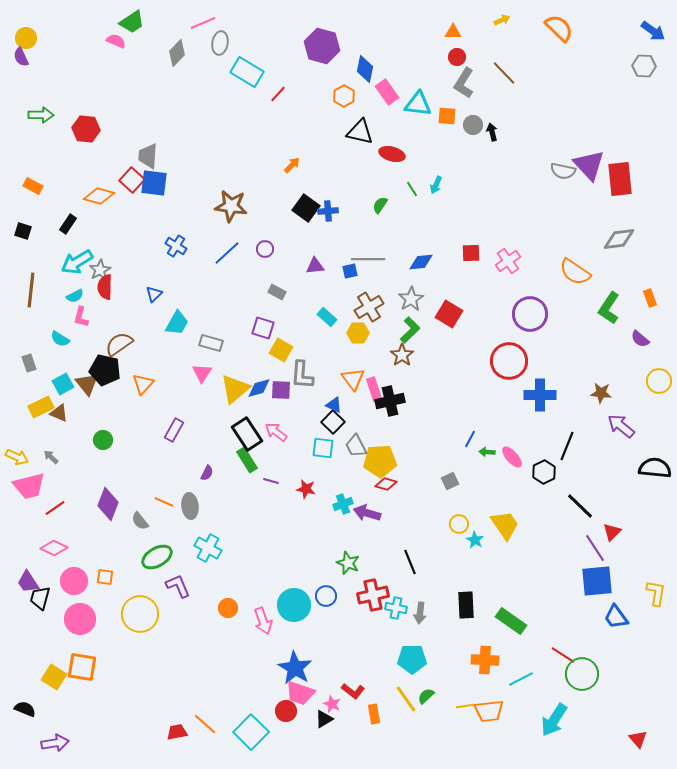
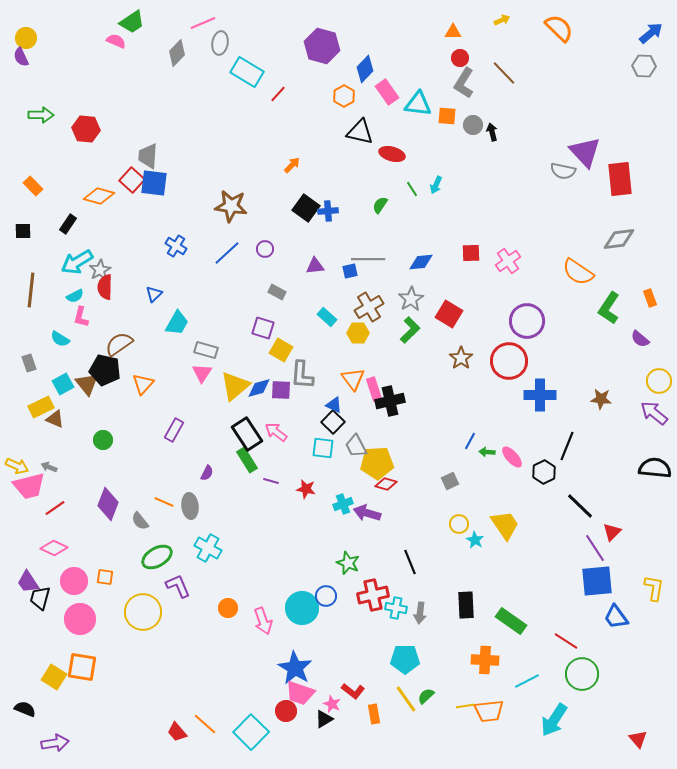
blue arrow at (653, 31): moved 2 px left, 2 px down; rotated 75 degrees counterclockwise
red circle at (457, 57): moved 3 px right, 1 px down
blue diamond at (365, 69): rotated 32 degrees clockwise
purple triangle at (589, 165): moved 4 px left, 13 px up
orange rectangle at (33, 186): rotated 18 degrees clockwise
black square at (23, 231): rotated 18 degrees counterclockwise
orange semicircle at (575, 272): moved 3 px right
purple circle at (530, 314): moved 3 px left, 7 px down
gray rectangle at (211, 343): moved 5 px left, 7 px down
brown star at (402, 355): moved 59 px right, 3 px down
yellow triangle at (235, 389): moved 3 px up
brown star at (601, 393): moved 6 px down
brown triangle at (59, 413): moved 4 px left, 6 px down
purple arrow at (621, 426): moved 33 px right, 13 px up
blue line at (470, 439): moved 2 px down
yellow arrow at (17, 457): moved 9 px down
gray arrow at (51, 457): moved 2 px left, 10 px down; rotated 21 degrees counterclockwise
yellow pentagon at (380, 461): moved 3 px left, 2 px down
yellow L-shape at (656, 593): moved 2 px left, 5 px up
cyan circle at (294, 605): moved 8 px right, 3 px down
yellow circle at (140, 614): moved 3 px right, 2 px up
red line at (563, 655): moved 3 px right, 14 px up
cyan pentagon at (412, 659): moved 7 px left
cyan line at (521, 679): moved 6 px right, 2 px down
red trapezoid at (177, 732): rotated 120 degrees counterclockwise
